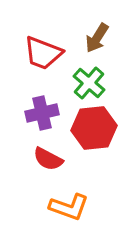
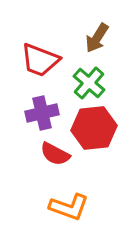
red trapezoid: moved 3 px left, 7 px down
red semicircle: moved 7 px right, 5 px up
